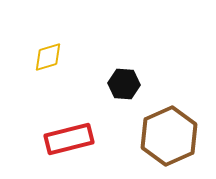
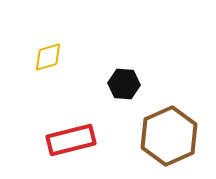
red rectangle: moved 2 px right, 1 px down
